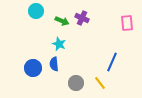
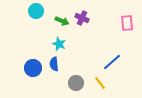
blue line: rotated 24 degrees clockwise
